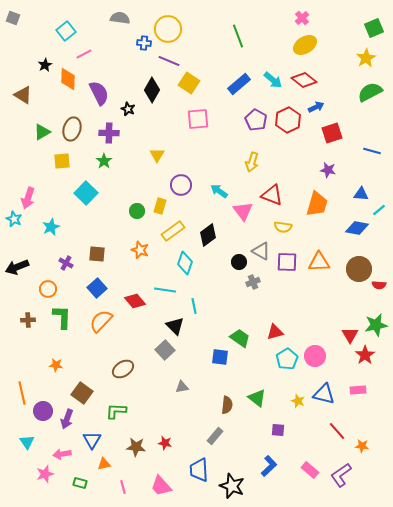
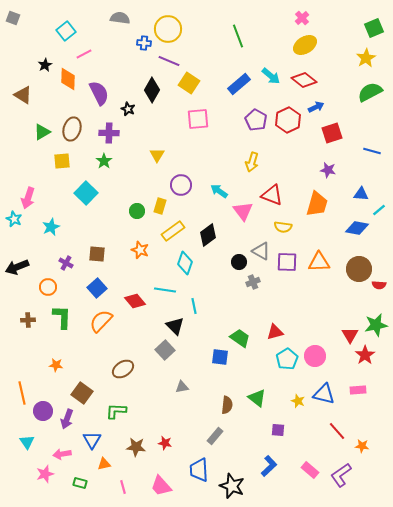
cyan arrow at (273, 80): moved 2 px left, 4 px up
orange circle at (48, 289): moved 2 px up
